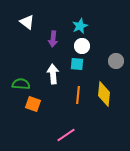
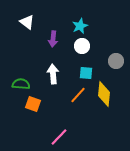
cyan square: moved 9 px right, 9 px down
orange line: rotated 36 degrees clockwise
pink line: moved 7 px left, 2 px down; rotated 12 degrees counterclockwise
